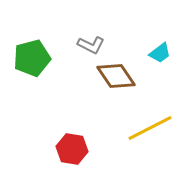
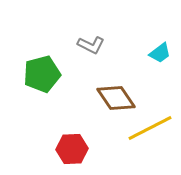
green pentagon: moved 10 px right, 16 px down
brown diamond: moved 22 px down
red hexagon: rotated 12 degrees counterclockwise
